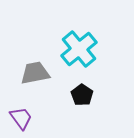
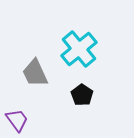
gray trapezoid: rotated 104 degrees counterclockwise
purple trapezoid: moved 4 px left, 2 px down
